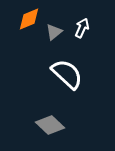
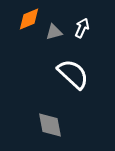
gray triangle: rotated 24 degrees clockwise
white semicircle: moved 6 px right
gray diamond: rotated 36 degrees clockwise
